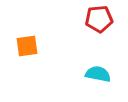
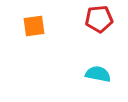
orange square: moved 7 px right, 20 px up
